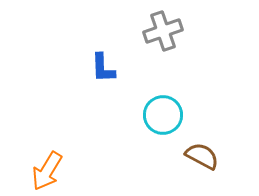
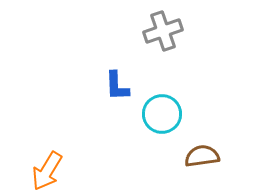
blue L-shape: moved 14 px right, 18 px down
cyan circle: moved 1 px left, 1 px up
brown semicircle: rotated 36 degrees counterclockwise
